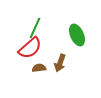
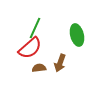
green ellipse: rotated 10 degrees clockwise
